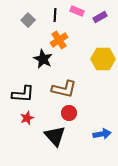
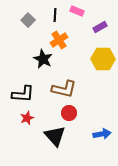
purple rectangle: moved 10 px down
